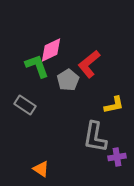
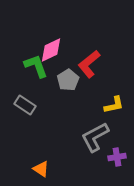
green L-shape: moved 1 px left
gray L-shape: rotated 52 degrees clockwise
